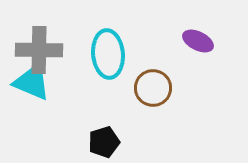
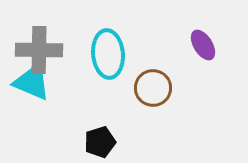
purple ellipse: moved 5 px right, 4 px down; rotated 32 degrees clockwise
black pentagon: moved 4 px left
